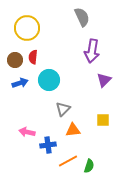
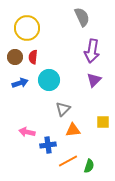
brown circle: moved 3 px up
purple triangle: moved 10 px left
yellow square: moved 2 px down
